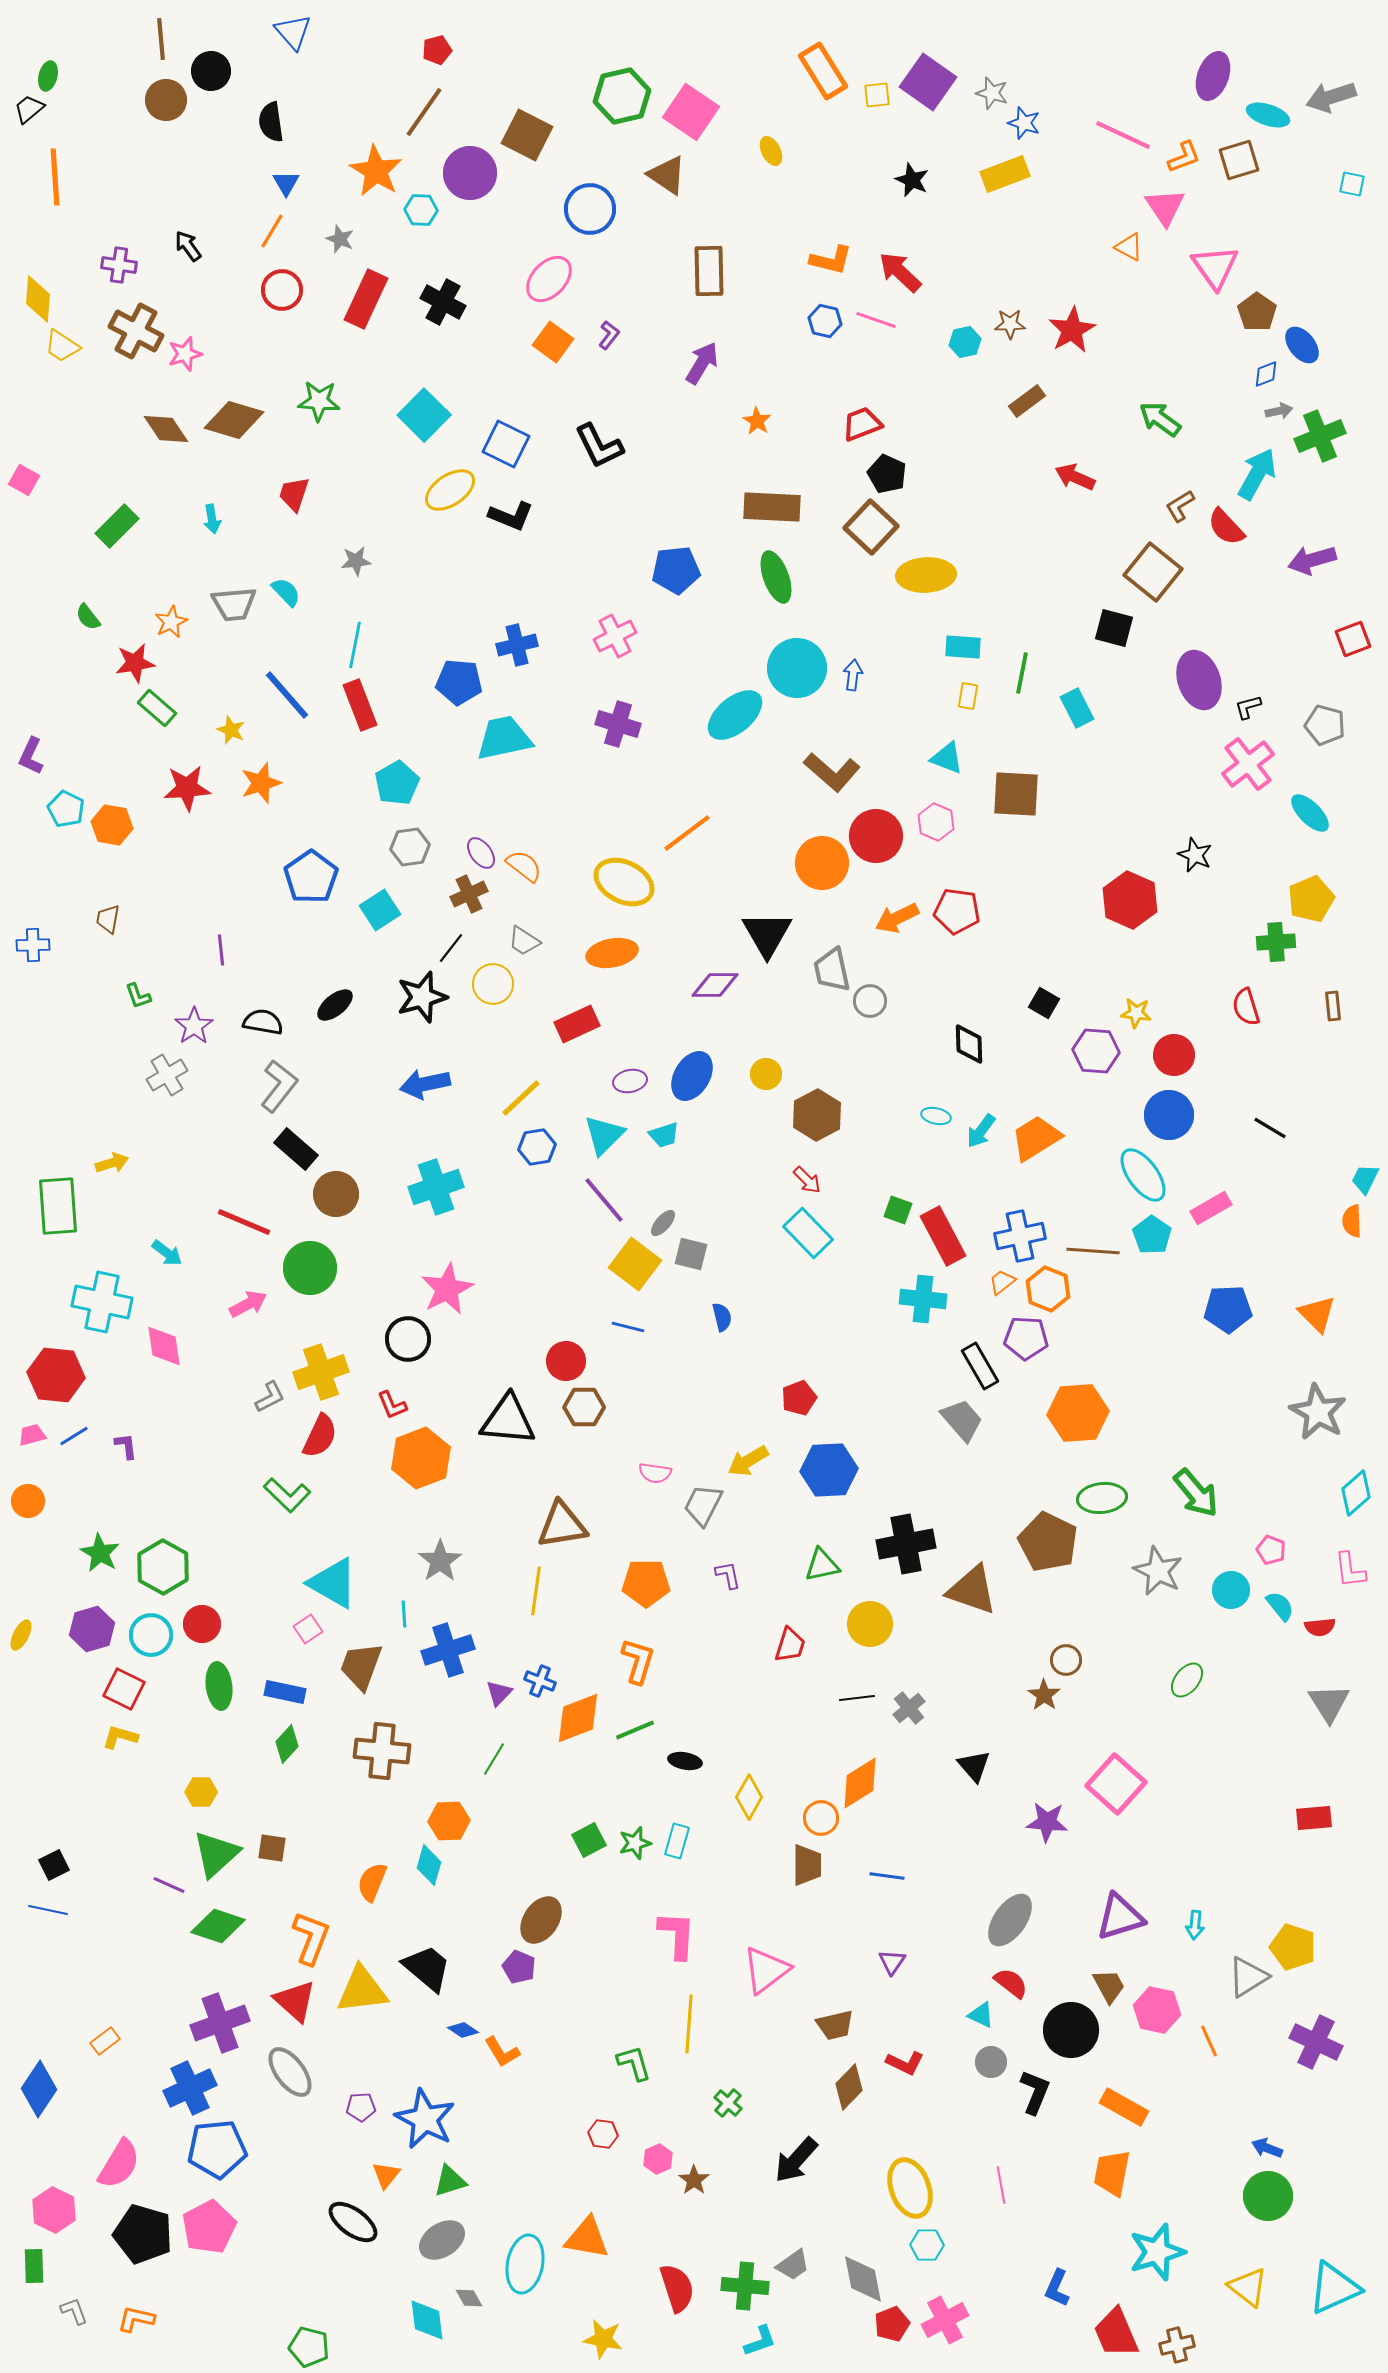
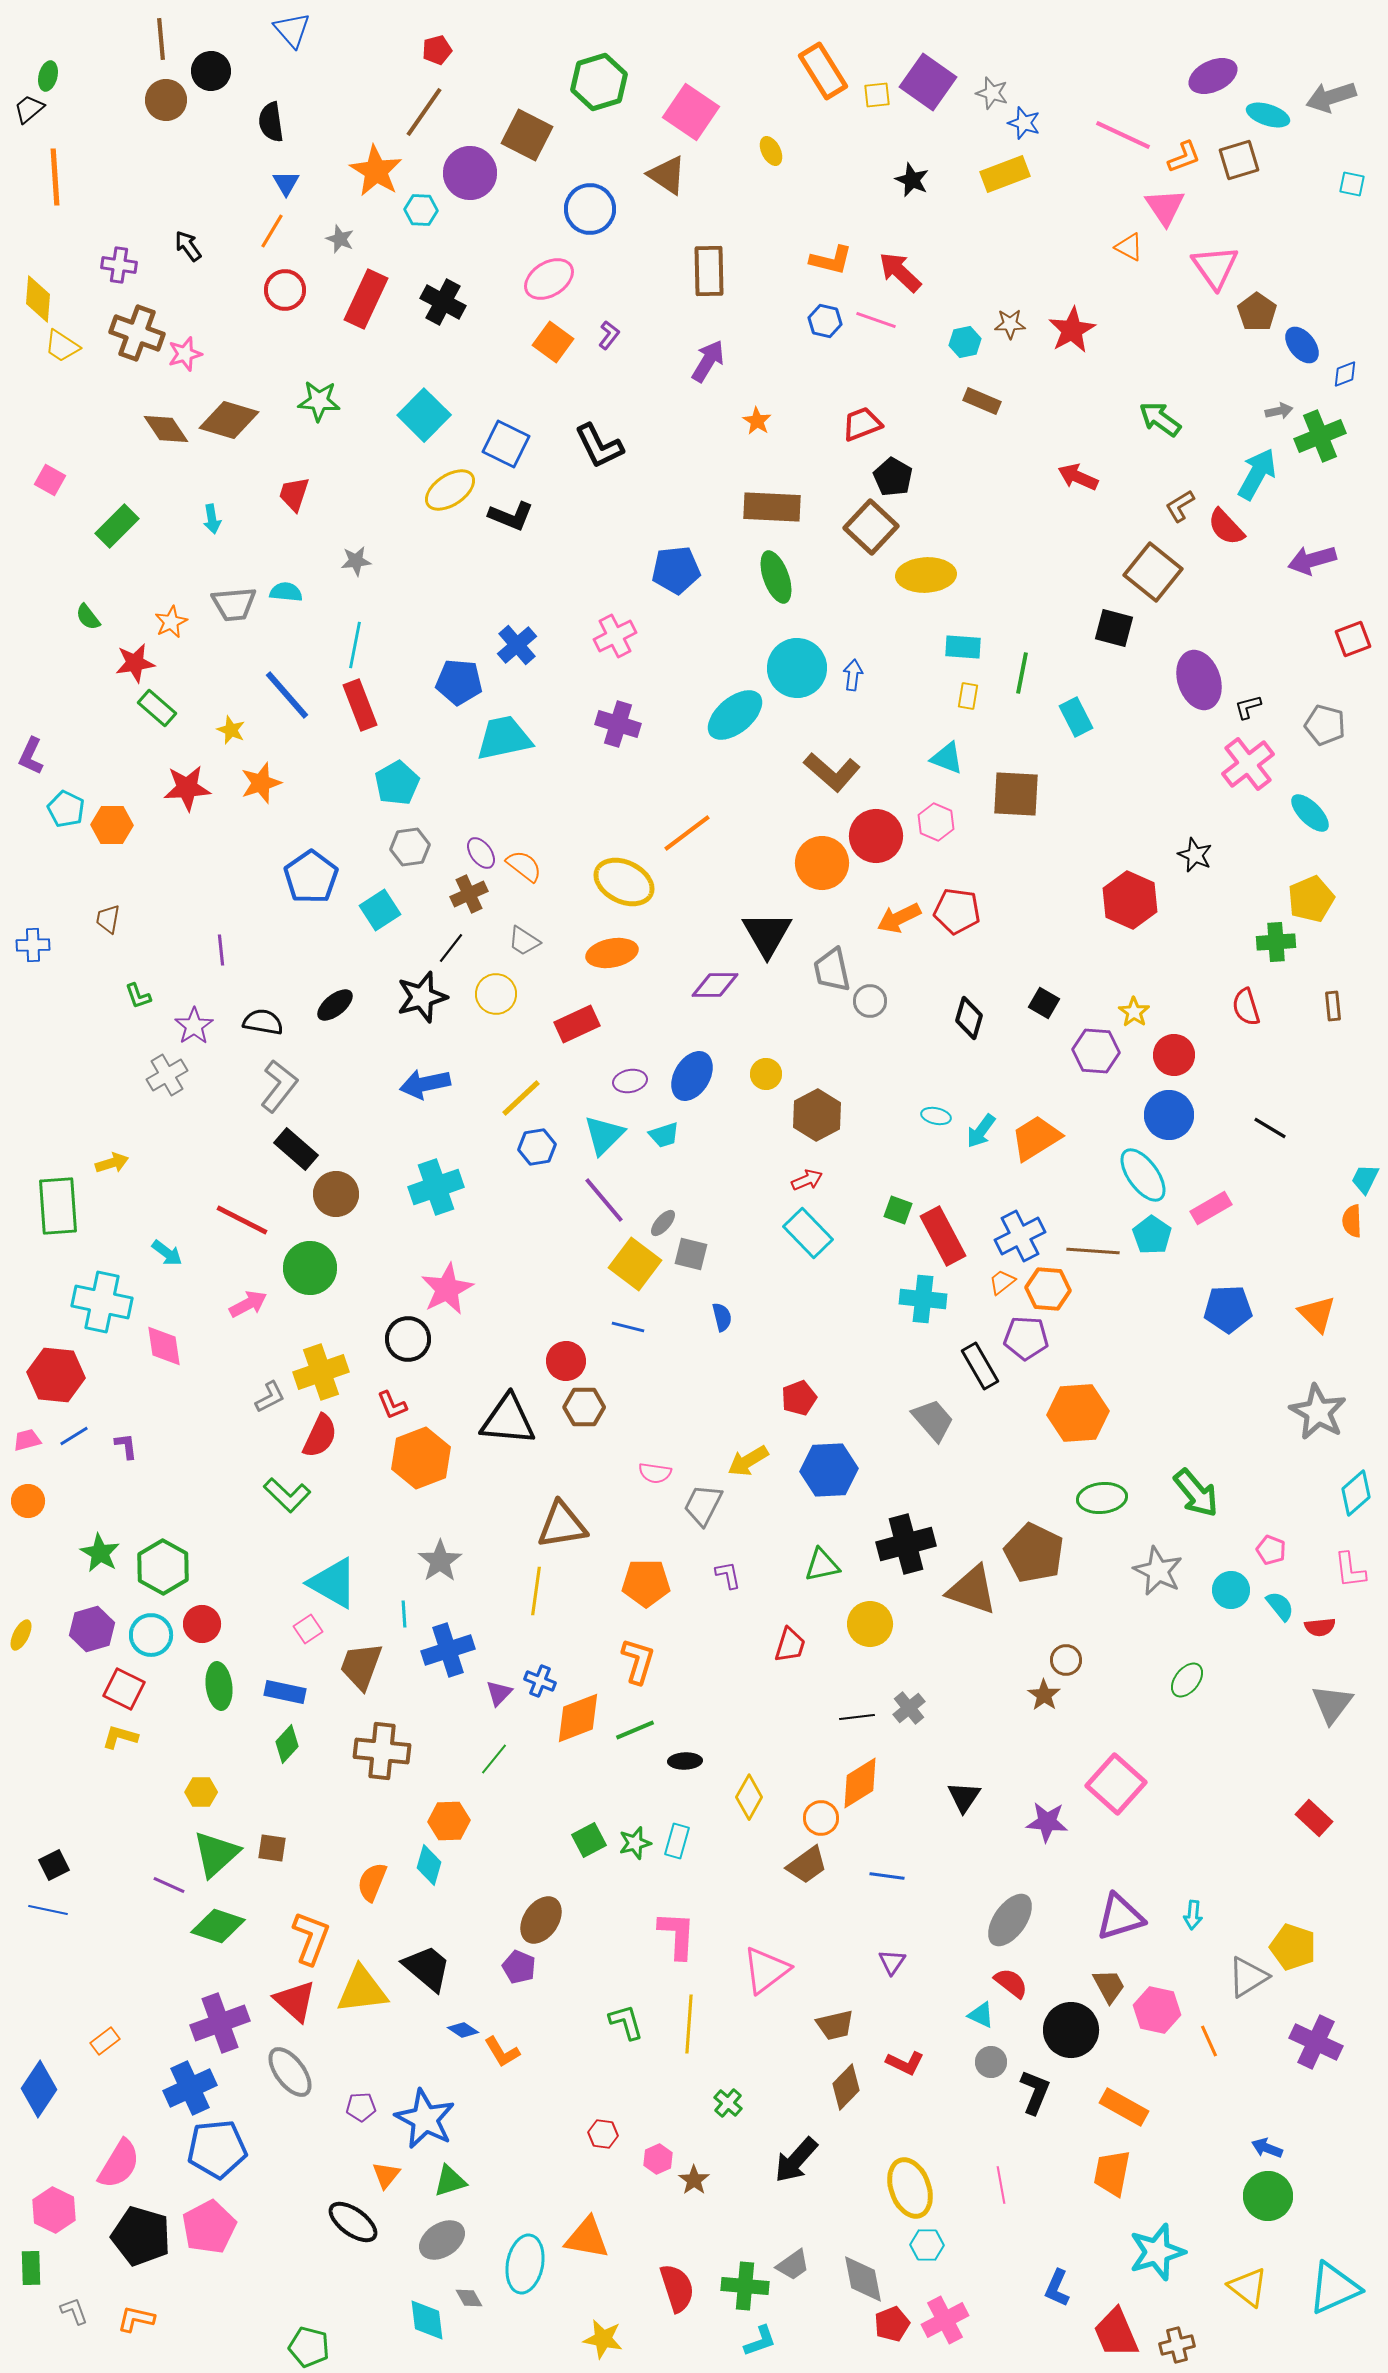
blue triangle at (293, 32): moved 1 px left, 2 px up
purple ellipse at (1213, 76): rotated 45 degrees clockwise
green hexagon at (622, 96): moved 23 px left, 14 px up; rotated 4 degrees counterclockwise
pink ellipse at (549, 279): rotated 15 degrees clockwise
red circle at (282, 290): moved 3 px right
brown cross at (136, 331): moved 1 px right, 2 px down; rotated 8 degrees counterclockwise
purple arrow at (702, 363): moved 6 px right, 2 px up
blue diamond at (1266, 374): moved 79 px right
brown rectangle at (1027, 401): moved 45 px left; rotated 60 degrees clockwise
brown diamond at (234, 420): moved 5 px left
black pentagon at (887, 474): moved 6 px right, 3 px down; rotated 6 degrees clockwise
red arrow at (1075, 477): moved 3 px right
pink square at (24, 480): moved 26 px right
cyan semicircle at (286, 592): rotated 40 degrees counterclockwise
blue cross at (517, 645): rotated 27 degrees counterclockwise
cyan rectangle at (1077, 708): moved 1 px left, 9 px down
orange hexagon at (112, 825): rotated 9 degrees counterclockwise
orange arrow at (897, 918): moved 2 px right
yellow circle at (493, 984): moved 3 px right, 10 px down
yellow star at (1136, 1013): moved 2 px left, 1 px up; rotated 28 degrees clockwise
black diamond at (969, 1044): moved 26 px up; rotated 18 degrees clockwise
red arrow at (807, 1180): rotated 68 degrees counterclockwise
red line at (244, 1222): moved 2 px left, 2 px up; rotated 4 degrees clockwise
blue cross at (1020, 1236): rotated 15 degrees counterclockwise
orange hexagon at (1048, 1289): rotated 18 degrees counterclockwise
gray trapezoid at (962, 1420): moved 29 px left
pink trapezoid at (32, 1435): moved 5 px left, 5 px down
brown pentagon at (1048, 1542): moved 14 px left, 11 px down
black cross at (906, 1544): rotated 4 degrees counterclockwise
black line at (857, 1698): moved 19 px down
gray triangle at (1329, 1703): moved 3 px right, 1 px down; rotated 9 degrees clockwise
green line at (494, 1759): rotated 8 degrees clockwise
black ellipse at (685, 1761): rotated 12 degrees counterclockwise
black triangle at (974, 1766): moved 10 px left, 31 px down; rotated 15 degrees clockwise
red rectangle at (1314, 1818): rotated 48 degrees clockwise
brown trapezoid at (807, 1865): rotated 54 degrees clockwise
cyan arrow at (1195, 1925): moved 2 px left, 10 px up
green L-shape at (634, 2063): moved 8 px left, 41 px up
brown diamond at (849, 2087): moved 3 px left
black pentagon at (143, 2234): moved 2 px left, 2 px down
green rectangle at (34, 2266): moved 3 px left, 2 px down
